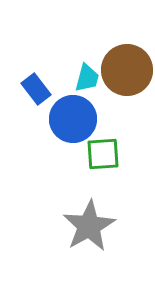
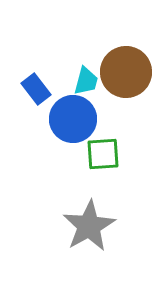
brown circle: moved 1 px left, 2 px down
cyan trapezoid: moved 1 px left, 3 px down
